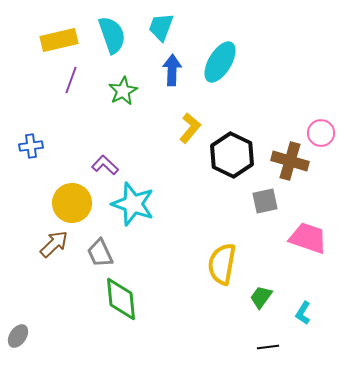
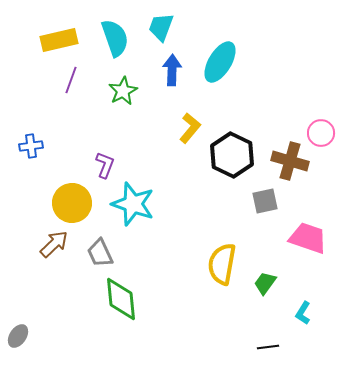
cyan semicircle: moved 3 px right, 3 px down
purple L-shape: rotated 68 degrees clockwise
green trapezoid: moved 4 px right, 14 px up
